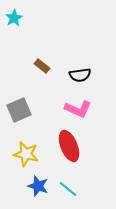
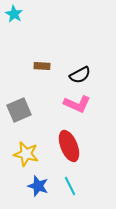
cyan star: moved 4 px up; rotated 12 degrees counterclockwise
brown rectangle: rotated 35 degrees counterclockwise
black semicircle: rotated 20 degrees counterclockwise
pink L-shape: moved 1 px left, 5 px up
cyan line: moved 2 px right, 3 px up; rotated 24 degrees clockwise
